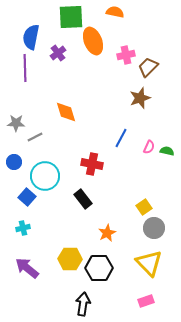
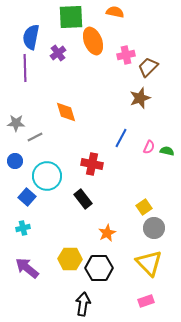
blue circle: moved 1 px right, 1 px up
cyan circle: moved 2 px right
